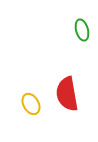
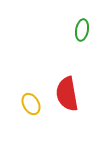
green ellipse: rotated 25 degrees clockwise
